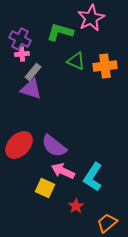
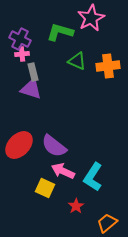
green triangle: moved 1 px right
orange cross: moved 3 px right
gray rectangle: rotated 54 degrees counterclockwise
